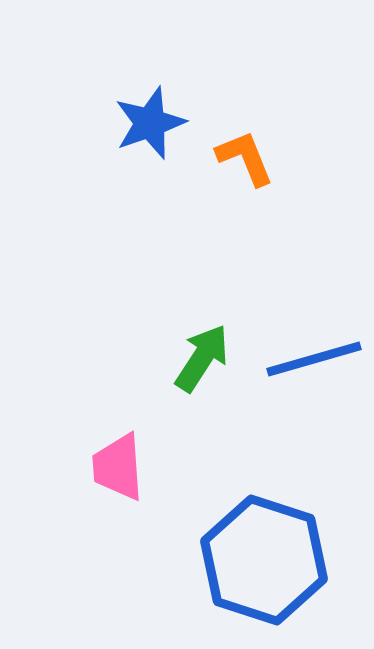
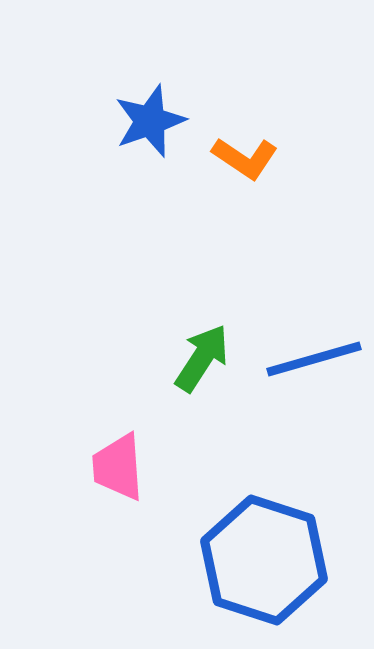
blue star: moved 2 px up
orange L-shape: rotated 146 degrees clockwise
